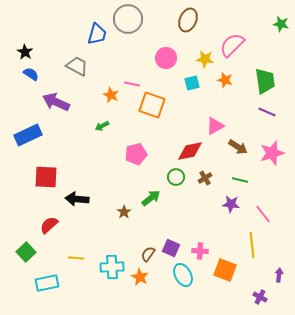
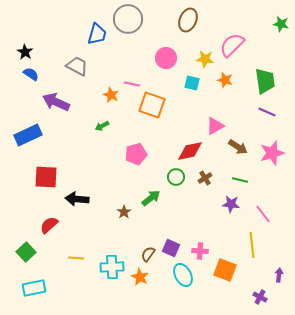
cyan square at (192, 83): rotated 28 degrees clockwise
cyan rectangle at (47, 283): moved 13 px left, 5 px down
